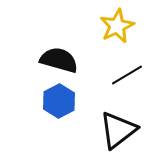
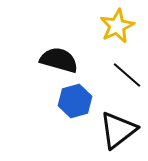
black line: rotated 72 degrees clockwise
blue hexagon: moved 16 px right; rotated 12 degrees clockwise
